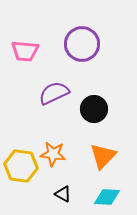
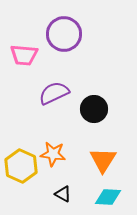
purple circle: moved 18 px left, 10 px up
pink trapezoid: moved 1 px left, 4 px down
orange triangle: moved 4 px down; rotated 12 degrees counterclockwise
yellow hexagon: rotated 16 degrees clockwise
cyan diamond: moved 1 px right
